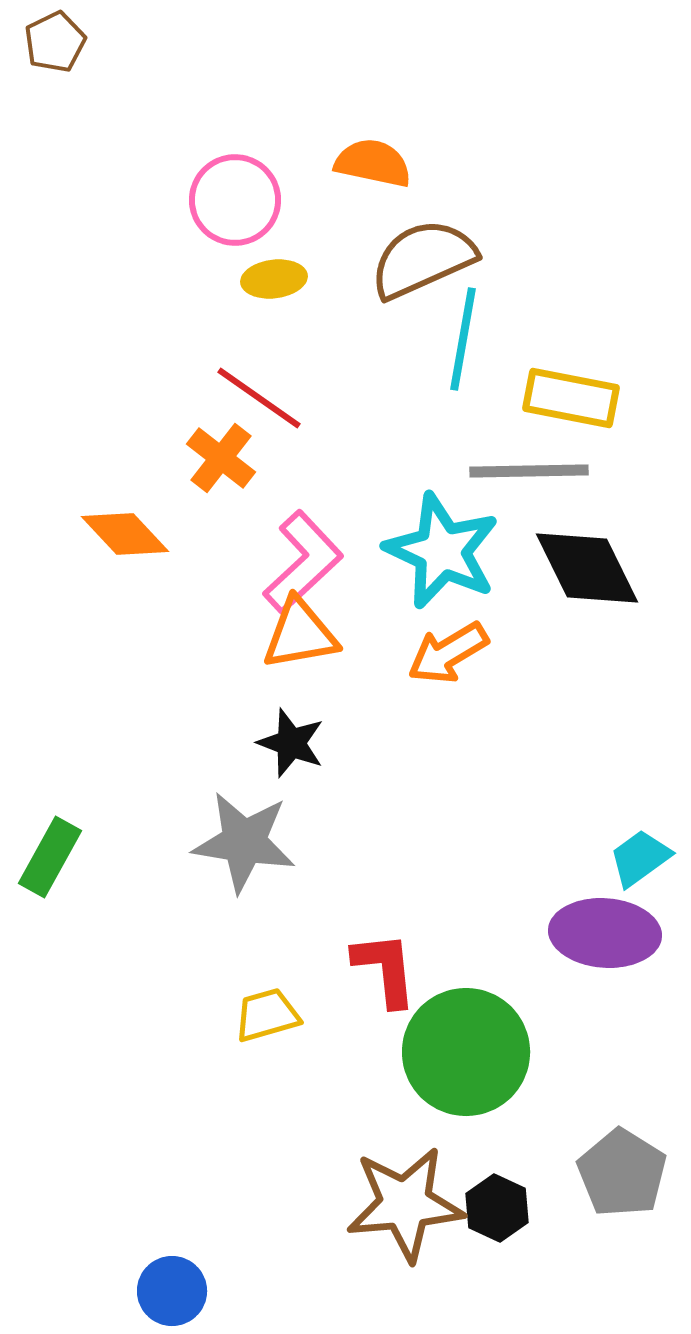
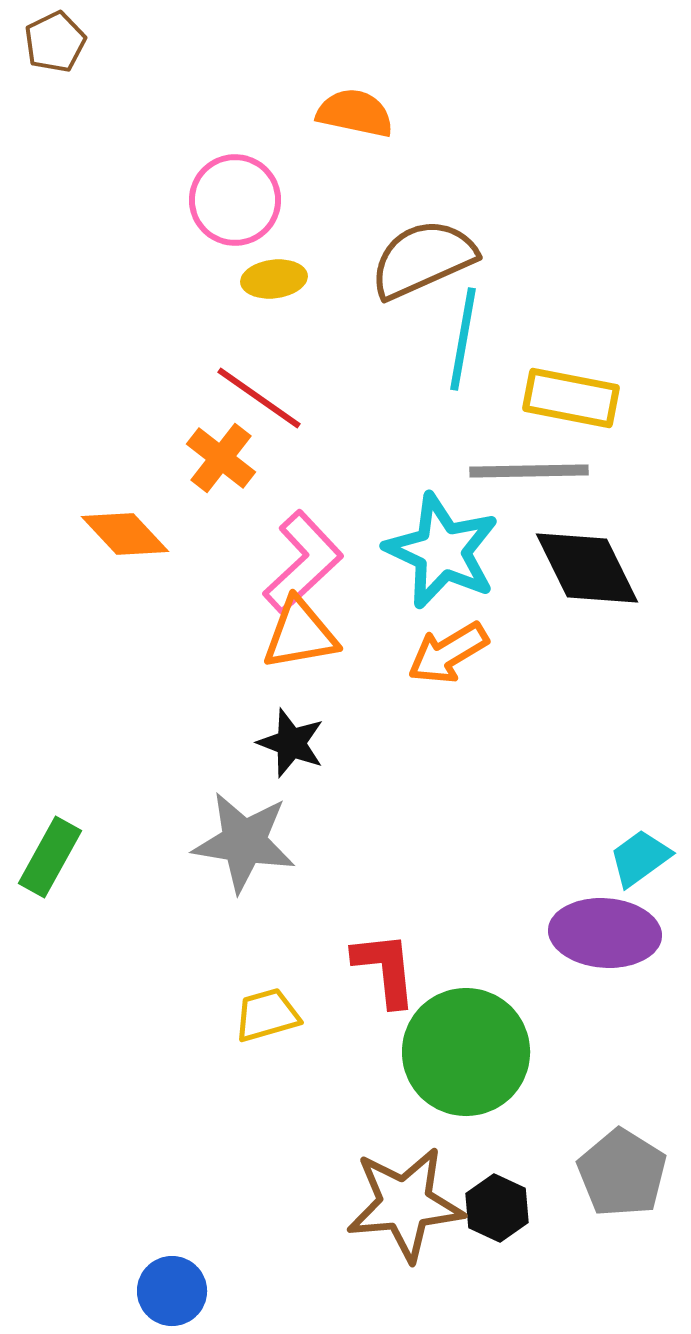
orange semicircle: moved 18 px left, 50 px up
